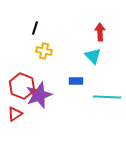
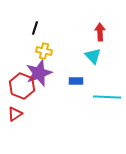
purple star: moved 22 px up
